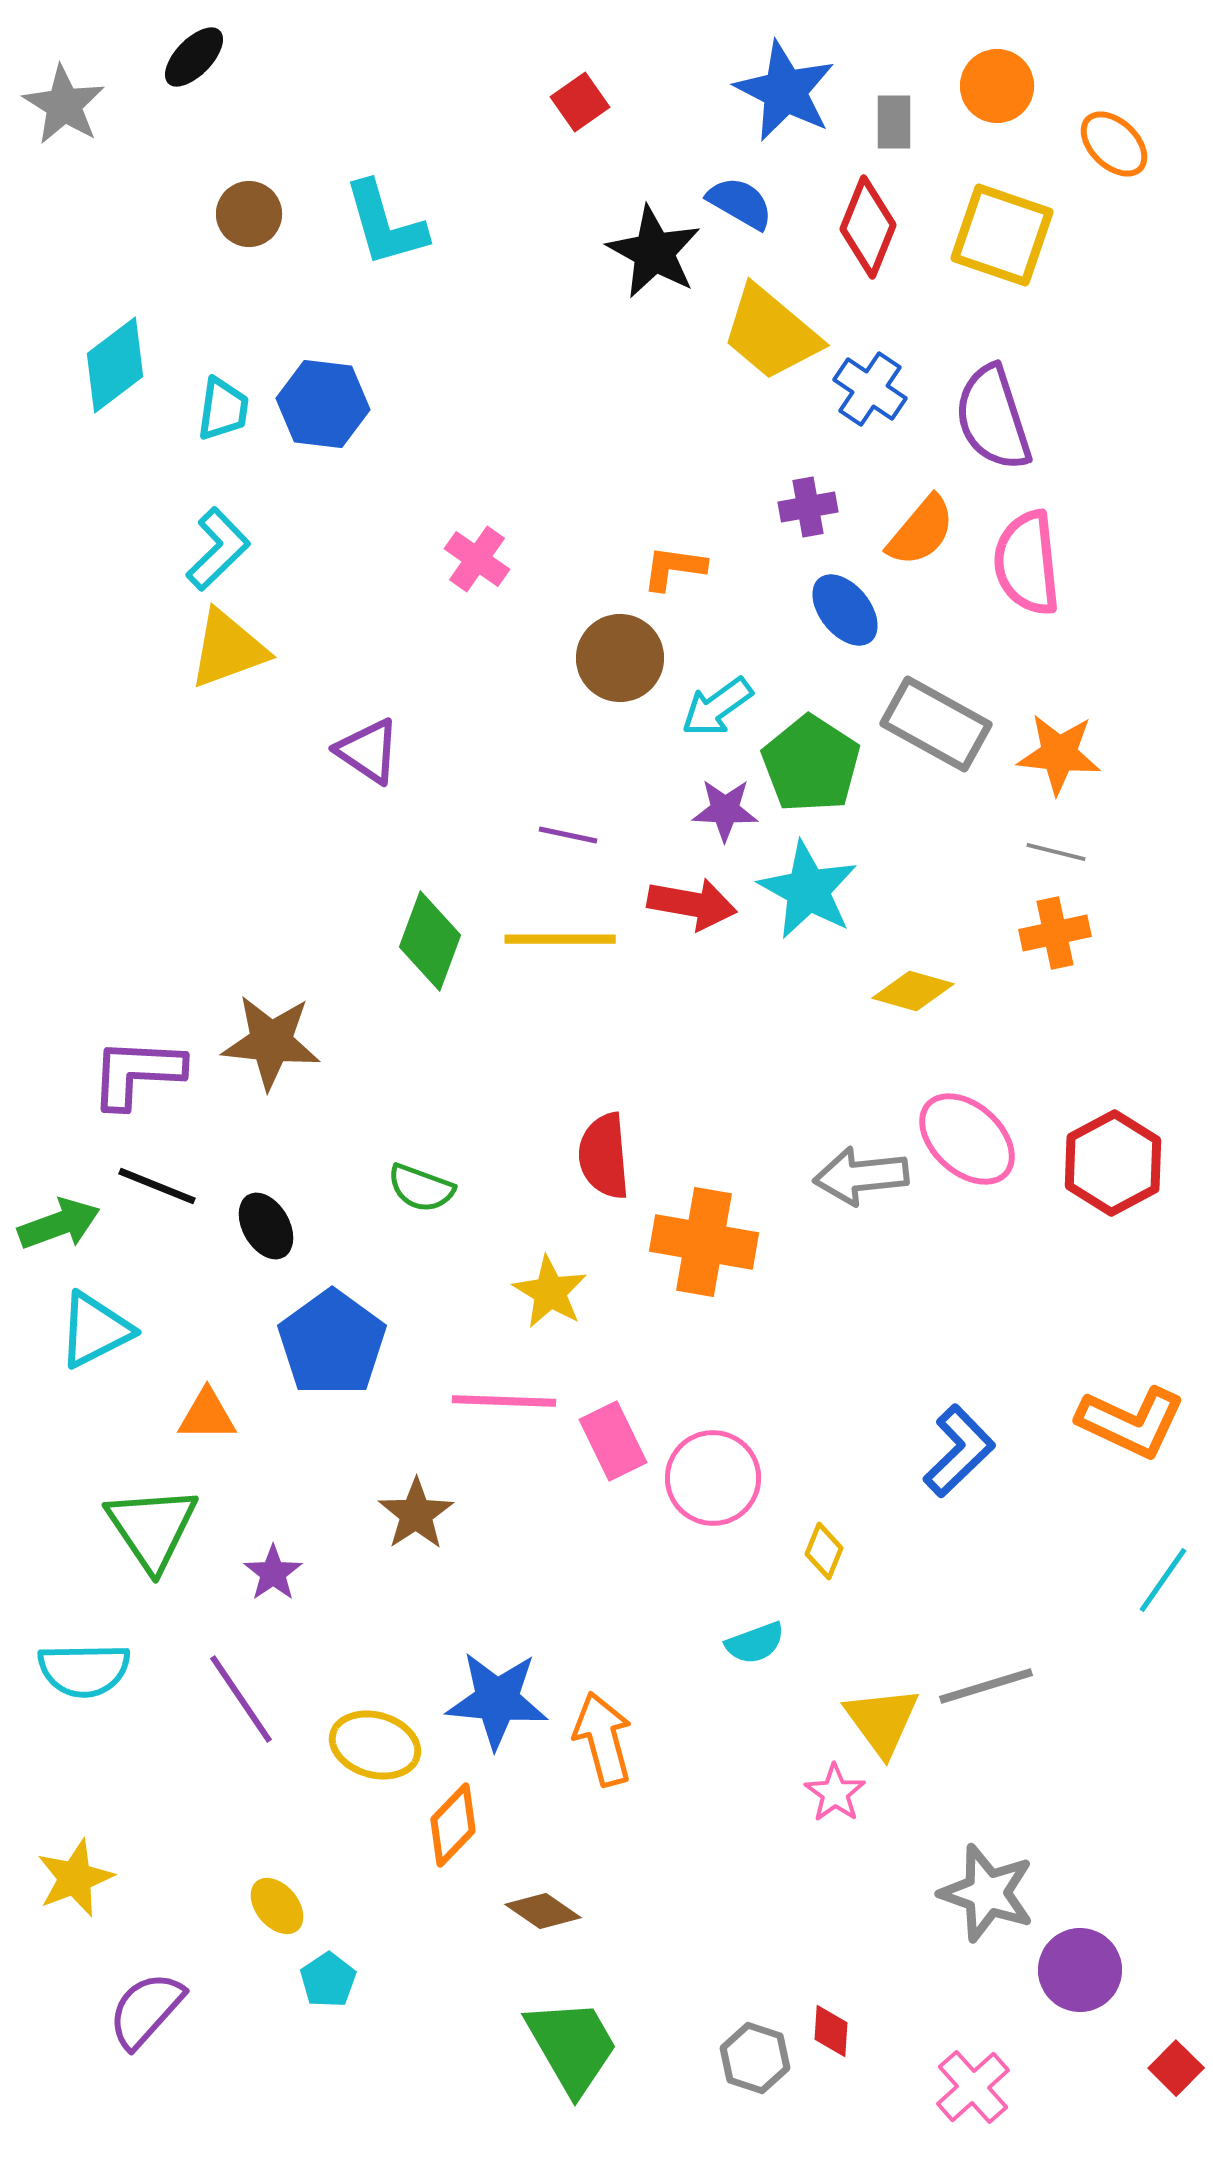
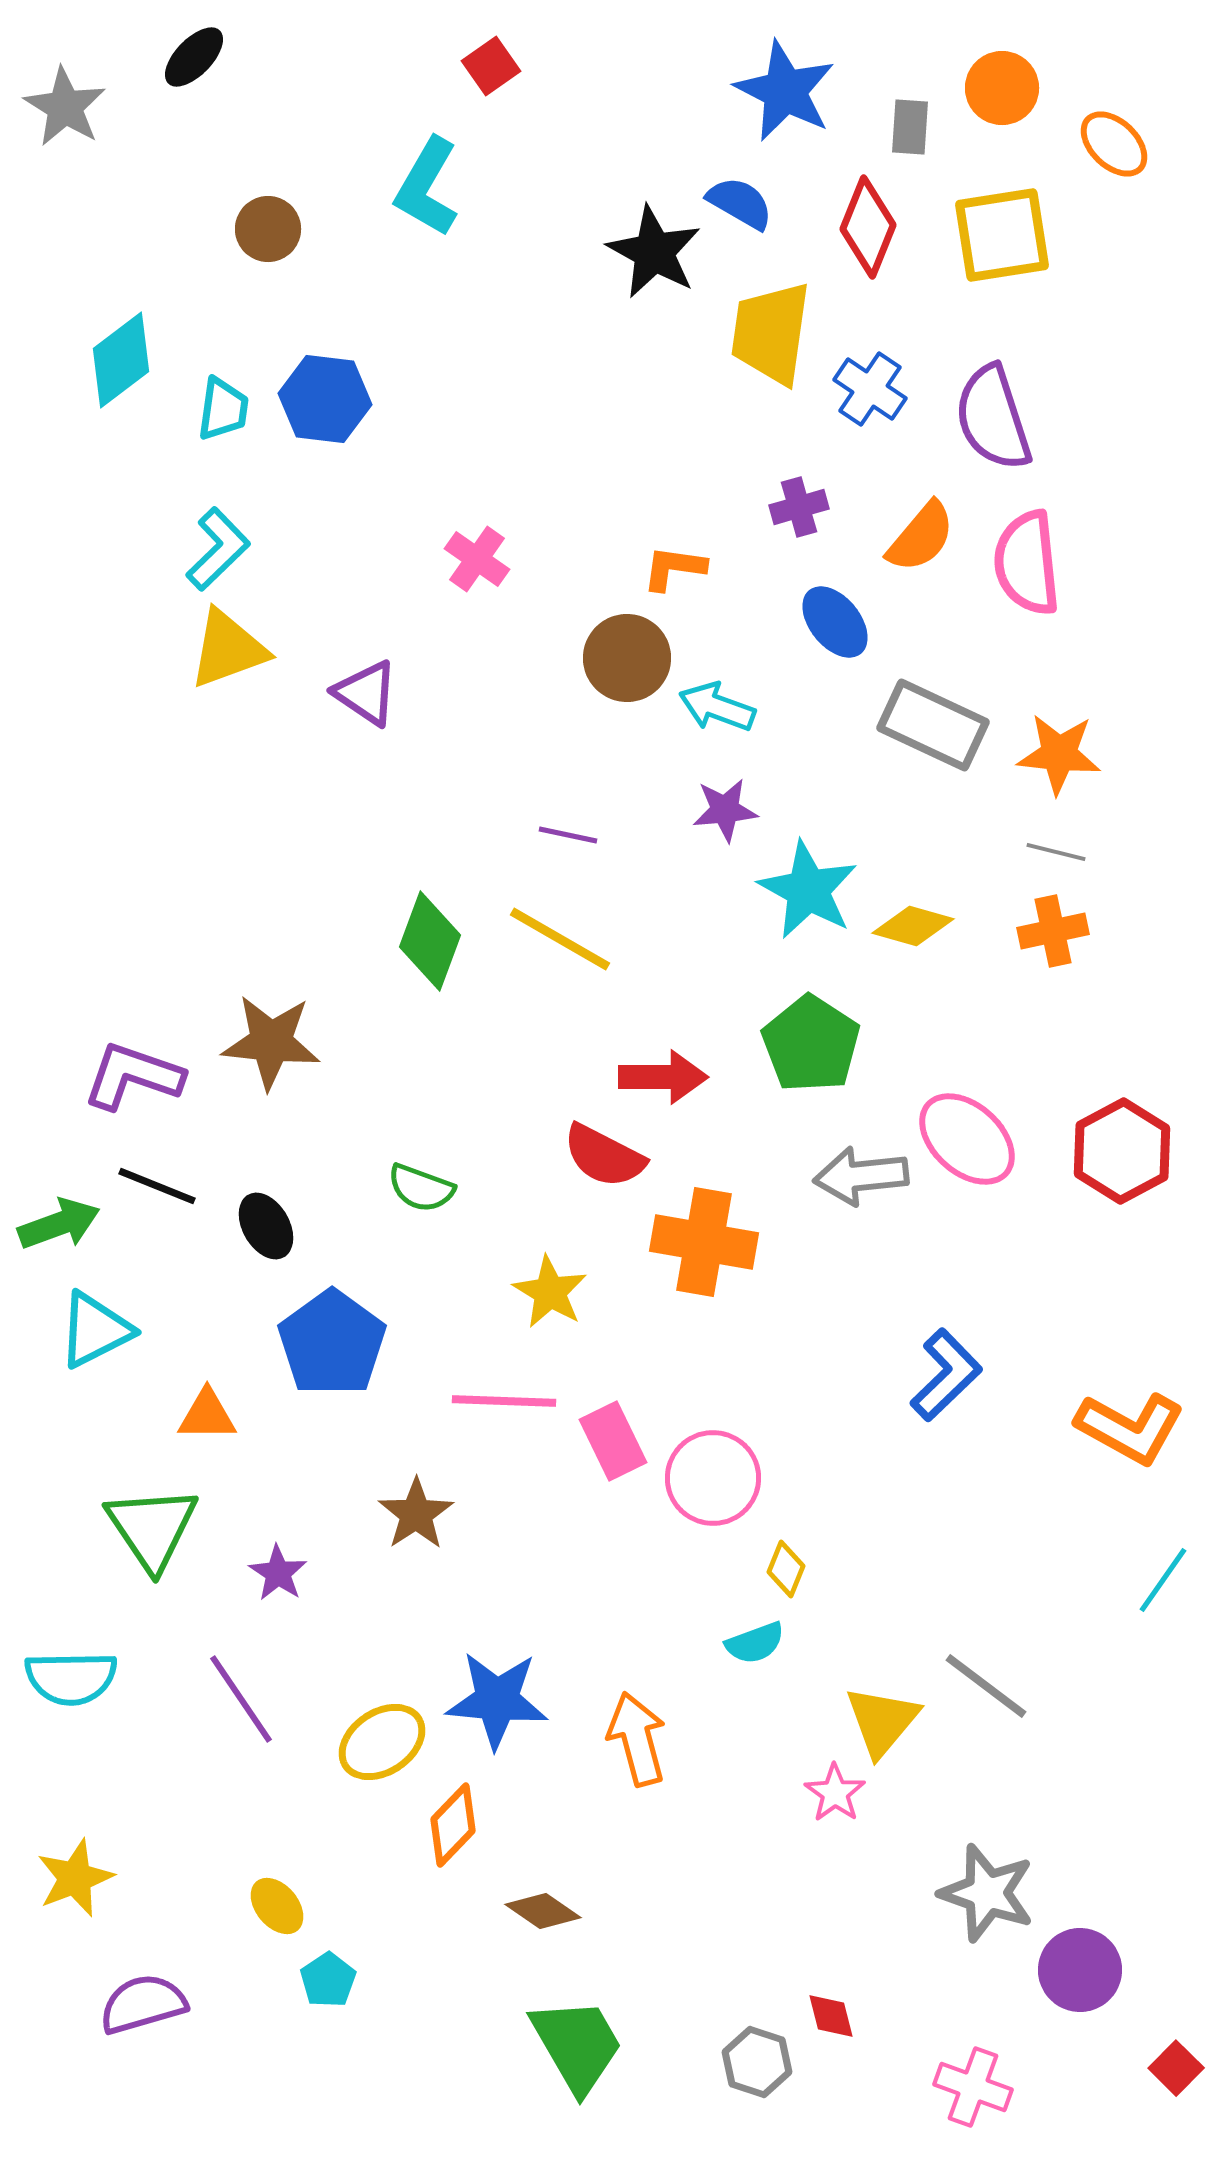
orange circle at (997, 86): moved 5 px right, 2 px down
red square at (580, 102): moved 89 px left, 36 px up
gray star at (64, 105): moved 1 px right, 2 px down
gray rectangle at (894, 122): moved 16 px right, 5 px down; rotated 4 degrees clockwise
brown circle at (249, 214): moved 19 px right, 15 px down
cyan L-shape at (385, 224): moved 42 px right, 37 px up; rotated 46 degrees clockwise
yellow square at (1002, 235): rotated 28 degrees counterclockwise
yellow trapezoid at (771, 333): rotated 58 degrees clockwise
cyan diamond at (115, 365): moved 6 px right, 5 px up
blue hexagon at (323, 404): moved 2 px right, 5 px up
purple cross at (808, 507): moved 9 px left; rotated 6 degrees counterclockwise
orange semicircle at (921, 531): moved 6 px down
blue ellipse at (845, 610): moved 10 px left, 12 px down
brown circle at (620, 658): moved 7 px right
cyan arrow at (717, 707): rotated 56 degrees clockwise
gray rectangle at (936, 724): moved 3 px left, 1 px down; rotated 4 degrees counterclockwise
purple triangle at (368, 751): moved 2 px left, 58 px up
green pentagon at (811, 764): moved 280 px down
purple star at (725, 810): rotated 8 degrees counterclockwise
red arrow at (692, 904): moved 29 px left, 173 px down; rotated 10 degrees counterclockwise
orange cross at (1055, 933): moved 2 px left, 2 px up
yellow line at (560, 939): rotated 30 degrees clockwise
yellow diamond at (913, 991): moved 65 px up
purple L-shape at (137, 1073): moved 4 px left, 3 px down; rotated 16 degrees clockwise
red semicircle at (604, 1156): rotated 58 degrees counterclockwise
red hexagon at (1113, 1163): moved 9 px right, 12 px up
orange L-shape at (1131, 1422): moved 1 px left, 6 px down; rotated 4 degrees clockwise
blue L-shape at (959, 1451): moved 13 px left, 76 px up
yellow diamond at (824, 1551): moved 38 px left, 18 px down
purple star at (273, 1573): moved 5 px right; rotated 4 degrees counterclockwise
cyan semicircle at (84, 1670): moved 13 px left, 8 px down
gray line at (986, 1686): rotated 54 degrees clockwise
yellow triangle at (882, 1721): rotated 16 degrees clockwise
orange arrow at (603, 1739): moved 34 px right
yellow ellipse at (375, 1745): moved 7 px right, 3 px up; rotated 50 degrees counterclockwise
purple semicircle at (146, 2010): moved 3 px left, 6 px up; rotated 32 degrees clockwise
red diamond at (831, 2031): moved 15 px up; rotated 18 degrees counterclockwise
green trapezoid at (572, 2046): moved 5 px right, 1 px up
gray hexagon at (755, 2058): moved 2 px right, 4 px down
pink cross at (973, 2087): rotated 28 degrees counterclockwise
